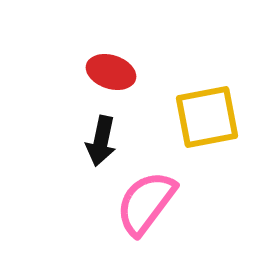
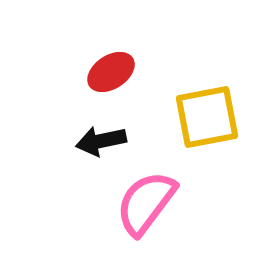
red ellipse: rotated 51 degrees counterclockwise
black arrow: rotated 66 degrees clockwise
